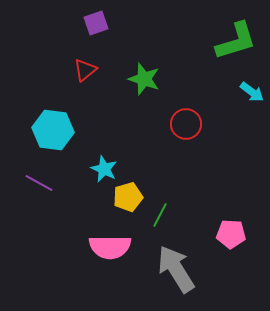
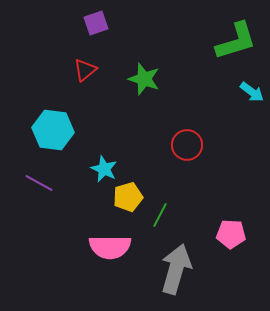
red circle: moved 1 px right, 21 px down
gray arrow: rotated 48 degrees clockwise
